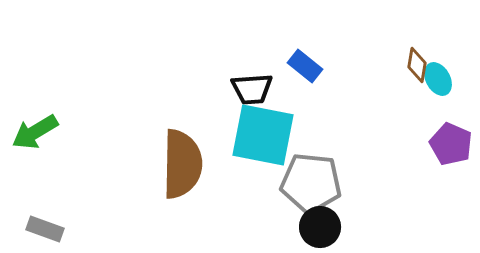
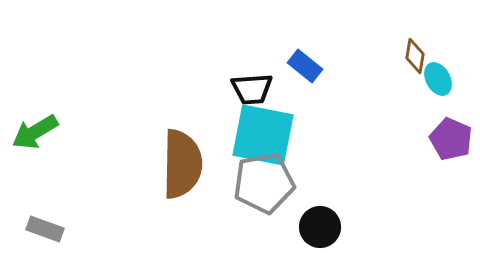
brown diamond: moved 2 px left, 9 px up
purple pentagon: moved 5 px up
gray pentagon: moved 47 px left; rotated 16 degrees counterclockwise
